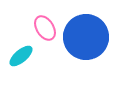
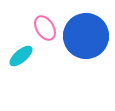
blue circle: moved 1 px up
